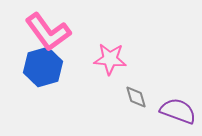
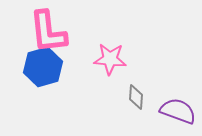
pink L-shape: rotated 30 degrees clockwise
gray diamond: rotated 20 degrees clockwise
